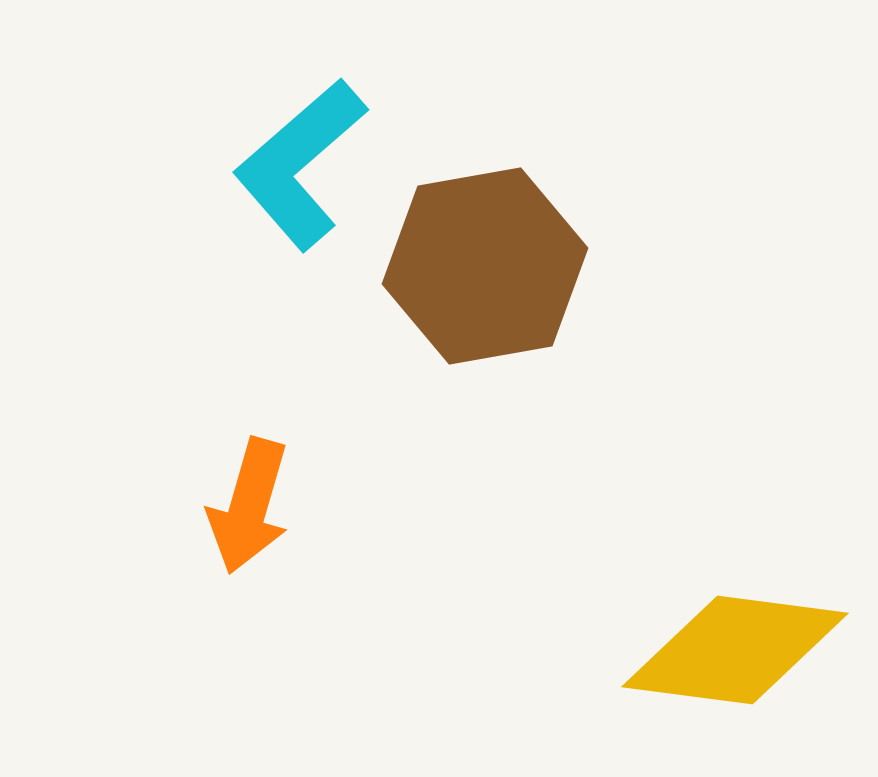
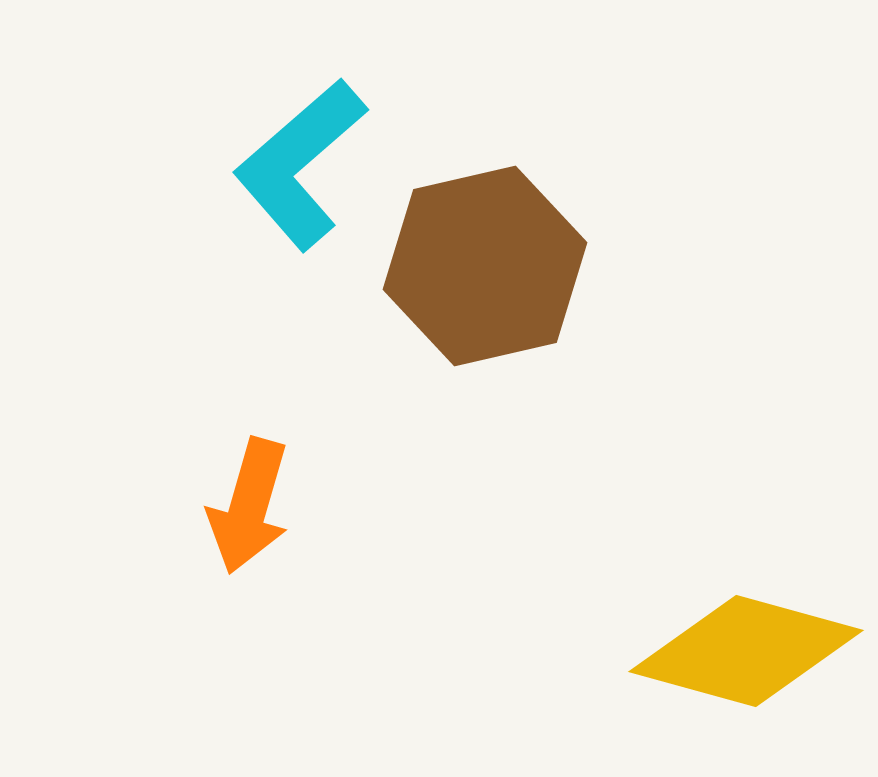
brown hexagon: rotated 3 degrees counterclockwise
yellow diamond: moved 11 px right, 1 px down; rotated 8 degrees clockwise
